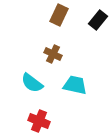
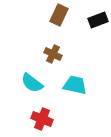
black rectangle: rotated 30 degrees clockwise
red cross: moved 3 px right, 2 px up
